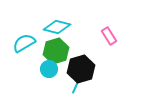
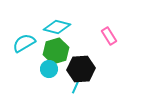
black hexagon: rotated 12 degrees clockwise
